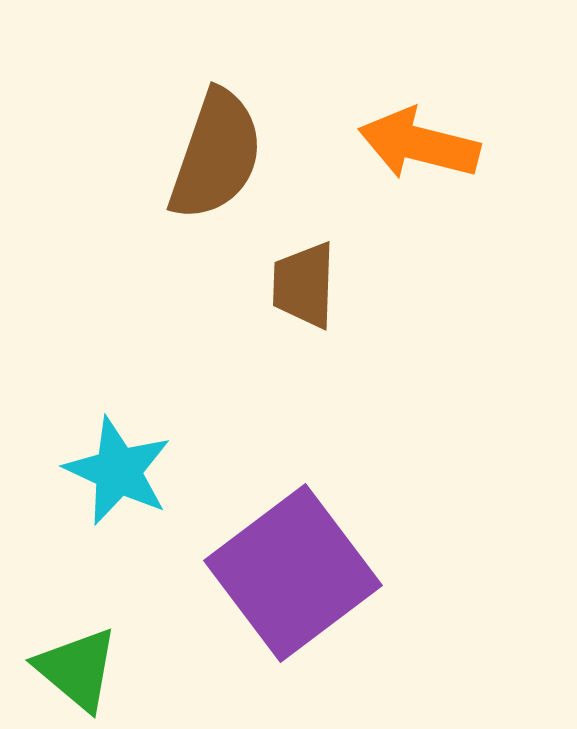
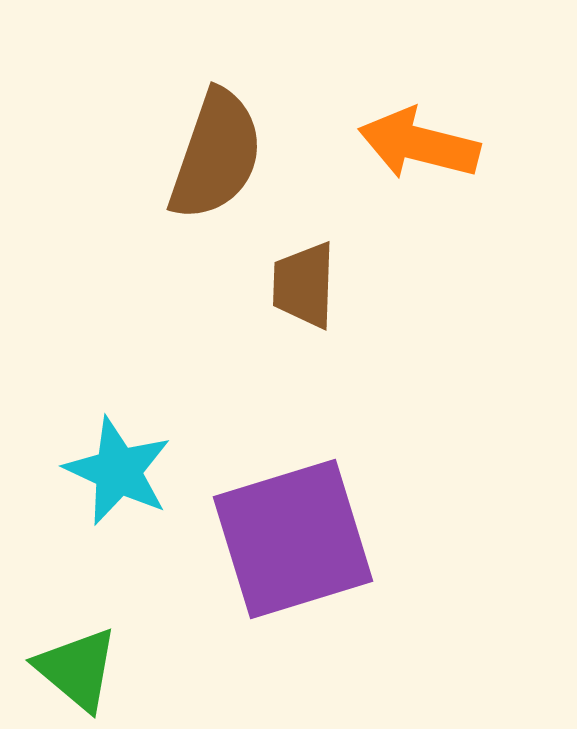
purple square: moved 34 px up; rotated 20 degrees clockwise
